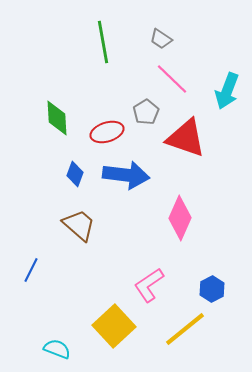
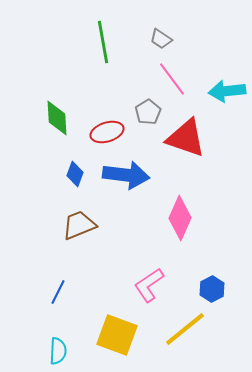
pink line: rotated 9 degrees clockwise
cyan arrow: rotated 63 degrees clockwise
gray pentagon: moved 2 px right
brown trapezoid: rotated 63 degrees counterclockwise
blue line: moved 27 px right, 22 px down
yellow square: moved 3 px right, 9 px down; rotated 27 degrees counterclockwise
cyan semicircle: moved 1 px right, 2 px down; rotated 72 degrees clockwise
